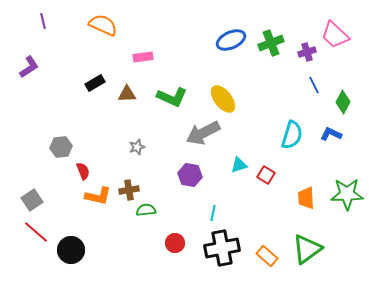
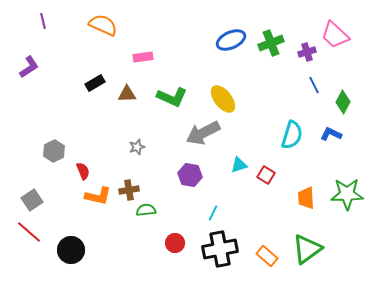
gray hexagon: moved 7 px left, 4 px down; rotated 20 degrees counterclockwise
cyan line: rotated 14 degrees clockwise
red line: moved 7 px left
black cross: moved 2 px left, 1 px down
